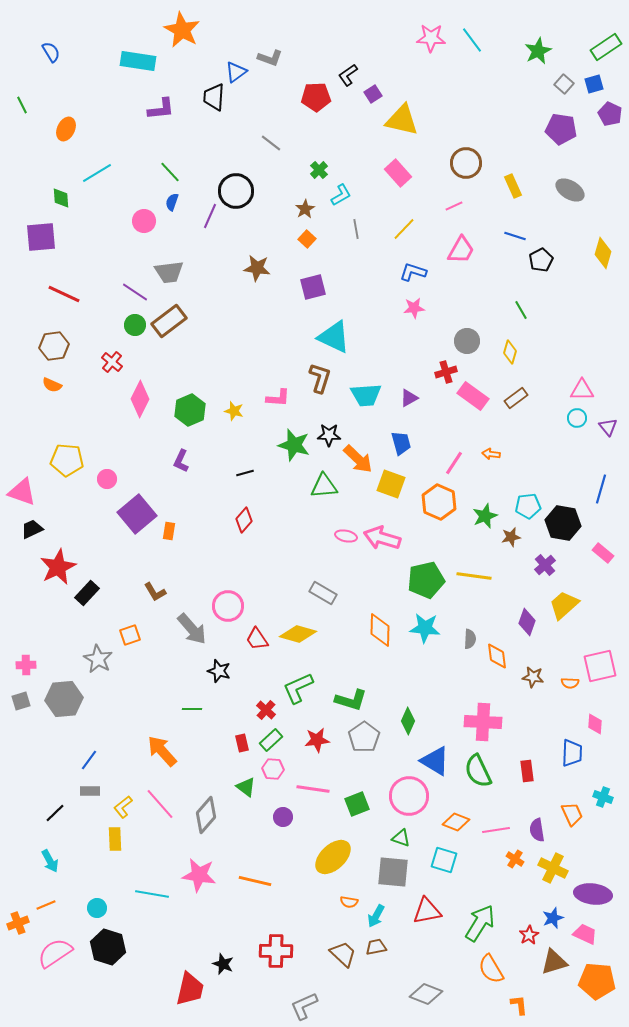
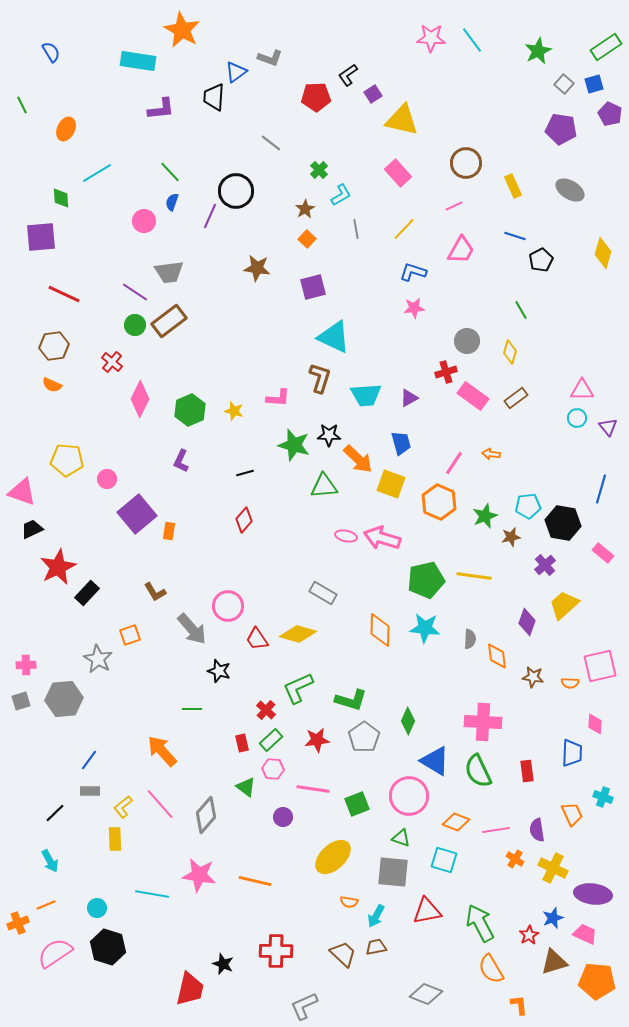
green arrow at (480, 923): rotated 60 degrees counterclockwise
